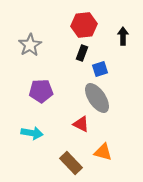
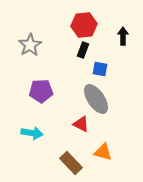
black rectangle: moved 1 px right, 3 px up
blue square: rotated 28 degrees clockwise
gray ellipse: moved 1 px left, 1 px down
